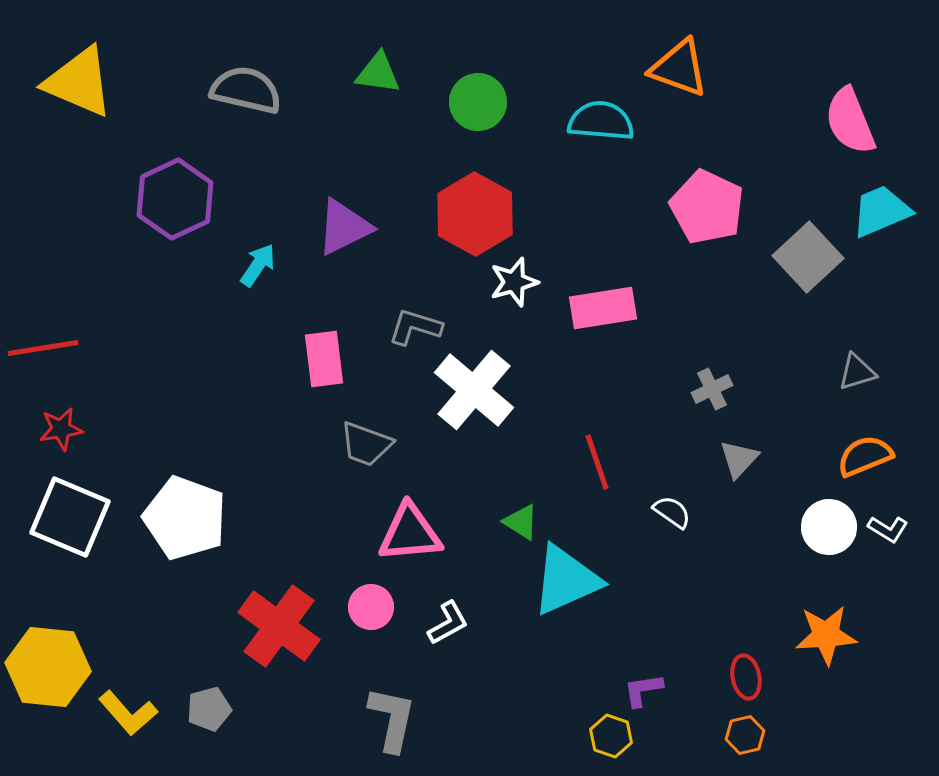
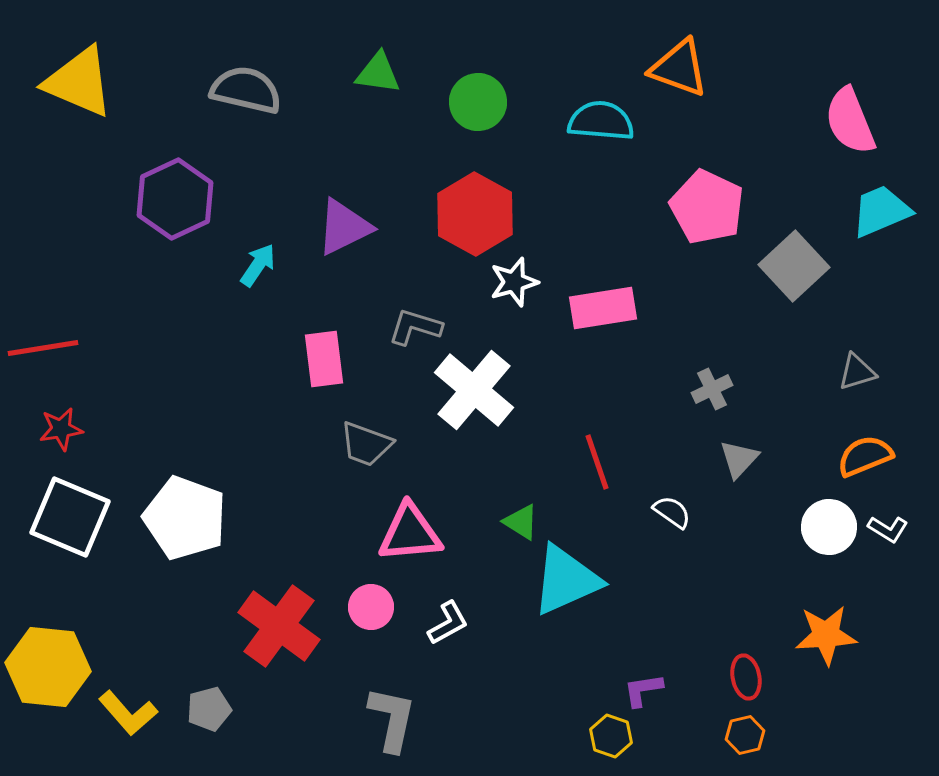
gray square at (808, 257): moved 14 px left, 9 px down
